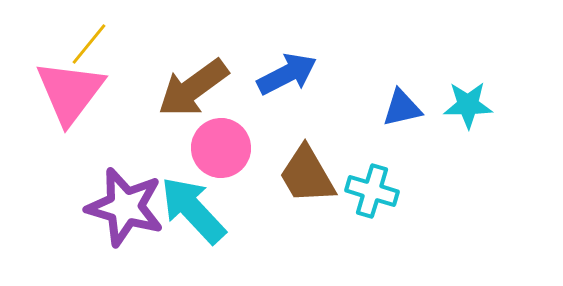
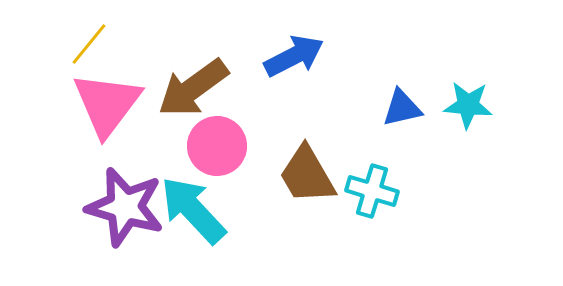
blue arrow: moved 7 px right, 18 px up
pink triangle: moved 37 px right, 12 px down
cyan star: rotated 6 degrees clockwise
pink circle: moved 4 px left, 2 px up
